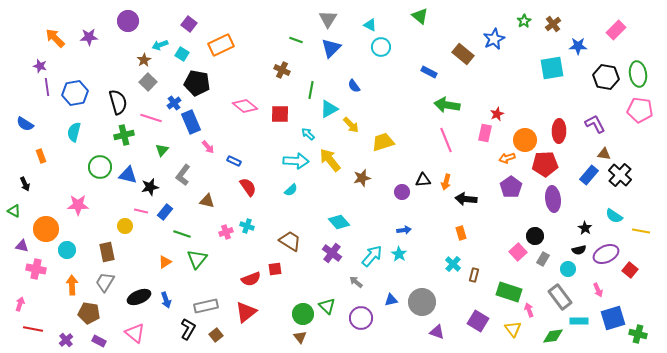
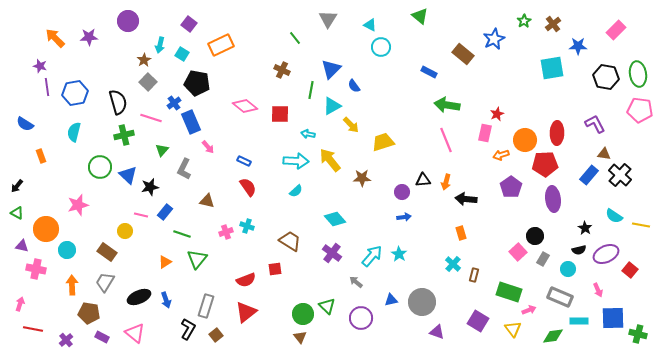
green line at (296, 40): moved 1 px left, 2 px up; rotated 32 degrees clockwise
cyan arrow at (160, 45): rotated 56 degrees counterclockwise
blue triangle at (331, 48): moved 21 px down
cyan triangle at (329, 109): moved 3 px right, 3 px up
red ellipse at (559, 131): moved 2 px left, 2 px down
cyan arrow at (308, 134): rotated 32 degrees counterclockwise
orange arrow at (507, 158): moved 6 px left, 3 px up
blue rectangle at (234, 161): moved 10 px right
blue triangle at (128, 175): rotated 30 degrees clockwise
gray L-shape at (183, 175): moved 1 px right, 6 px up; rotated 10 degrees counterclockwise
brown star at (362, 178): rotated 12 degrees clockwise
black arrow at (25, 184): moved 8 px left, 2 px down; rotated 64 degrees clockwise
cyan semicircle at (291, 190): moved 5 px right, 1 px down
pink star at (78, 205): rotated 15 degrees counterclockwise
green triangle at (14, 211): moved 3 px right, 2 px down
pink line at (141, 211): moved 4 px down
cyan diamond at (339, 222): moved 4 px left, 3 px up
yellow circle at (125, 226): moved 5 px down
blue arrow at (404, 230): moved 13 px up
yellow line at (641, 231): moved 6 px up
brown rectangle at (107, 252): rotated 42 degrees counterclockwise
red semicircle at (251, 279): moved 5 px left, 1 px down
gray rectangle at (560, 297): rotated 30 degrees counterclockwise
gray rectangle at (206, 306): rotated 60 degrees counterclockwise
pink arrow at (529, 310): rotated 88 degrees clockwise
blue square at (613, 318): rotated 15 degrees clockwise
purple rectangle at (99, 341): moved 3 px right, 4 px up
